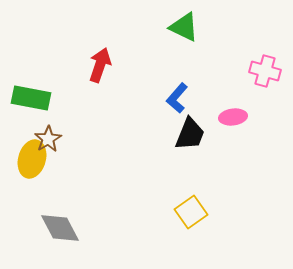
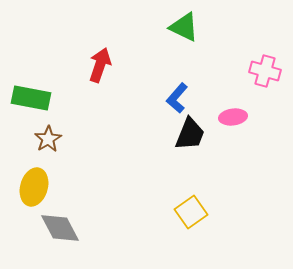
yellow ellipse: moved 2 px right, 28 px down
